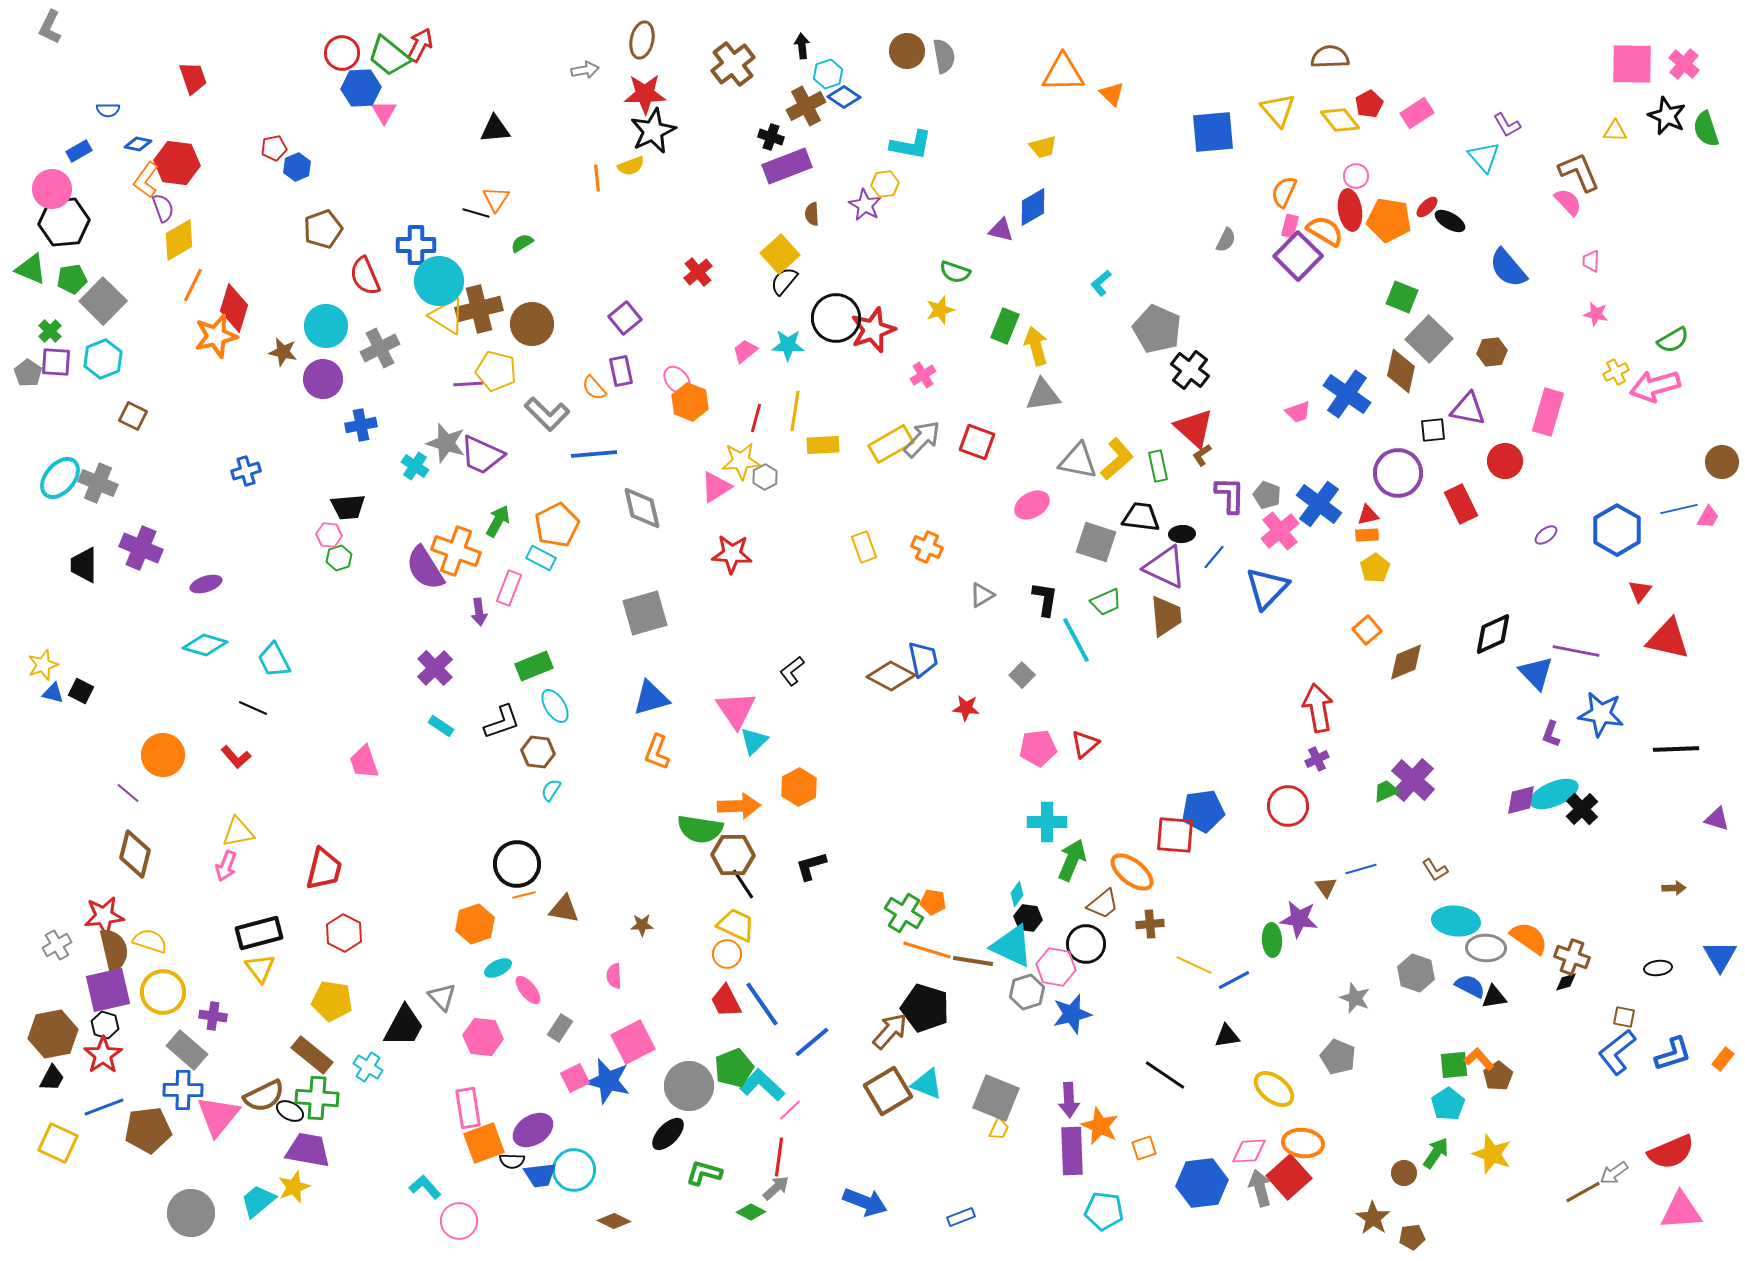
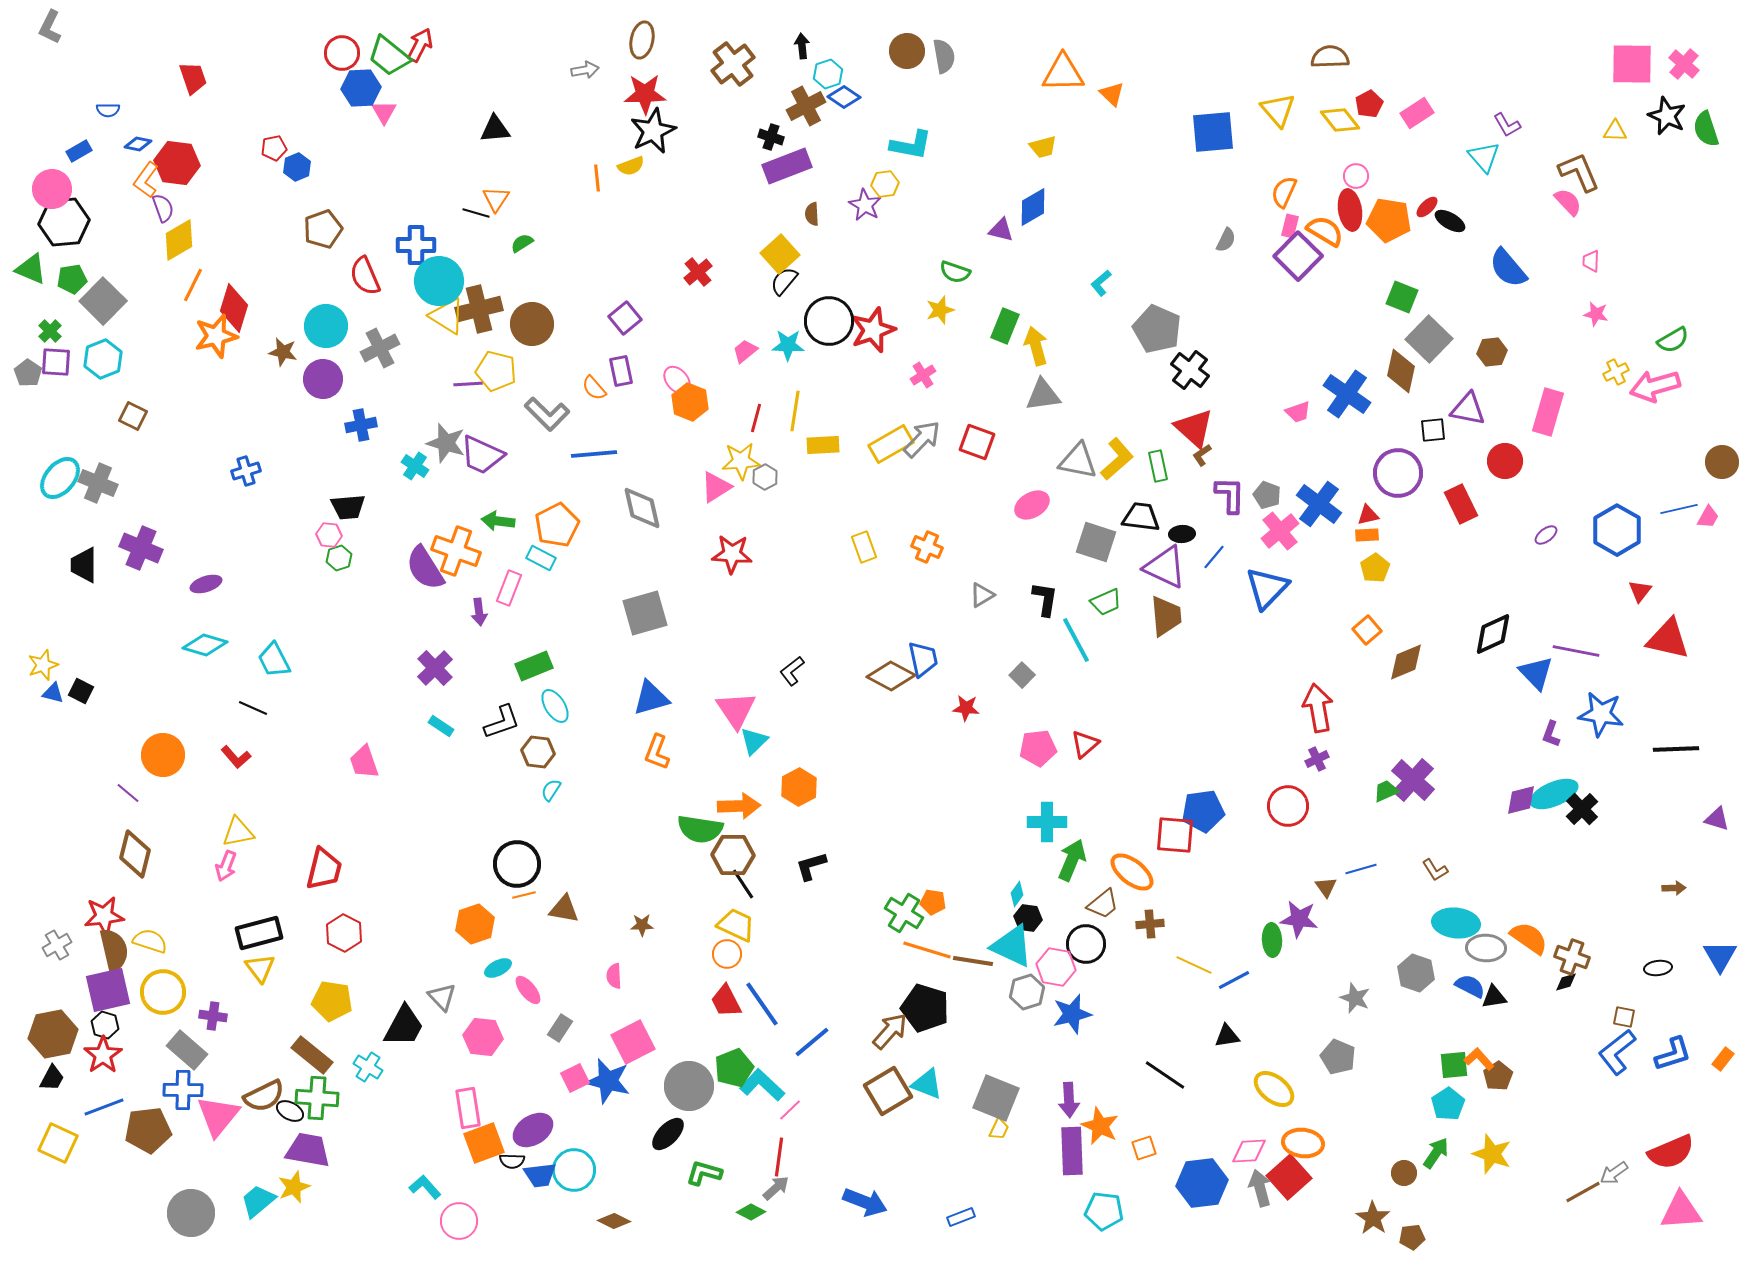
black circle at (836, 318): moved 7 px left, 3 px down
green arrow at (498, 521): rotated 112 degrees counterclockwise
cyan ellipse at (1456, 921): moved 2 px down
